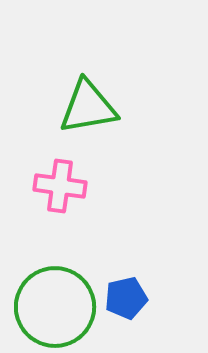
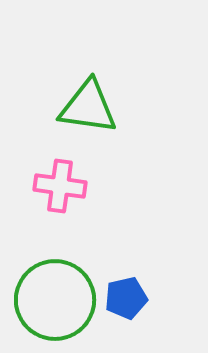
green triangle: rotated 18 degrees clockwise
green circle: moved 7 px up
